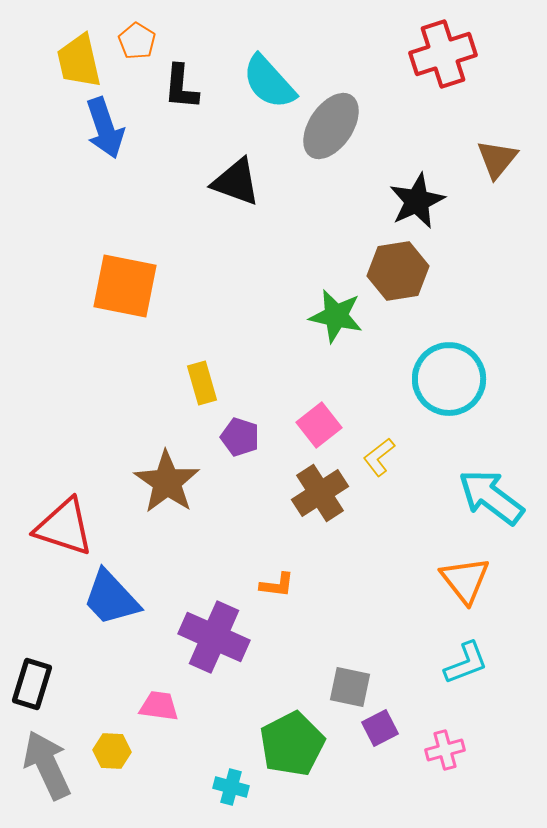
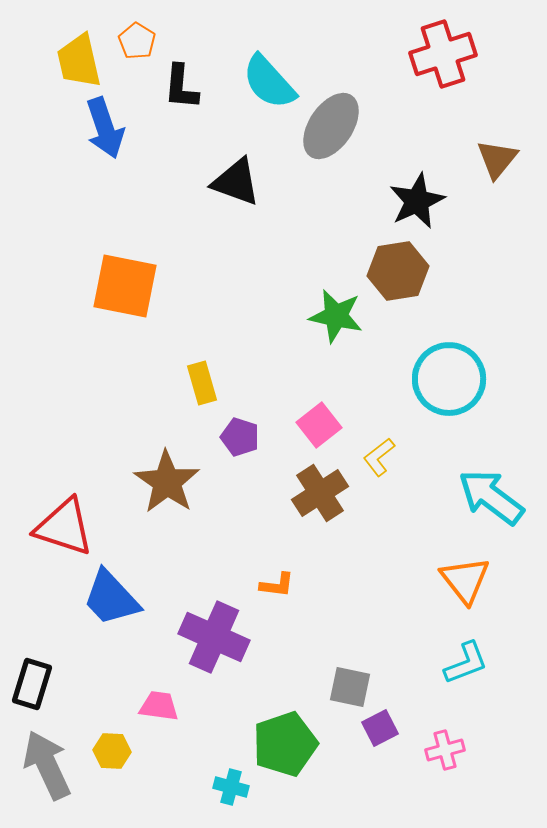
green pentagon: moved 7 px left; rotated 8 degrees clockwise
